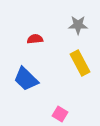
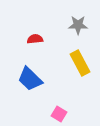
blue trapezoid: moved 4 px right
pink square: moved 1 px left
